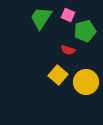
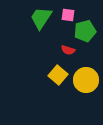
pink square: rotated 16 degrees counterclockwise
yellow circle: moved 2 px up
